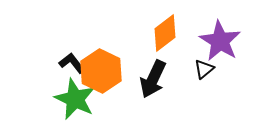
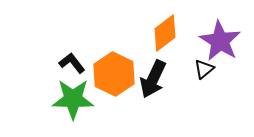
orange hexagon: moved 13 px right, 3 px down
green star: moved 2 px left; rotated 24 degrees counterclockwise
